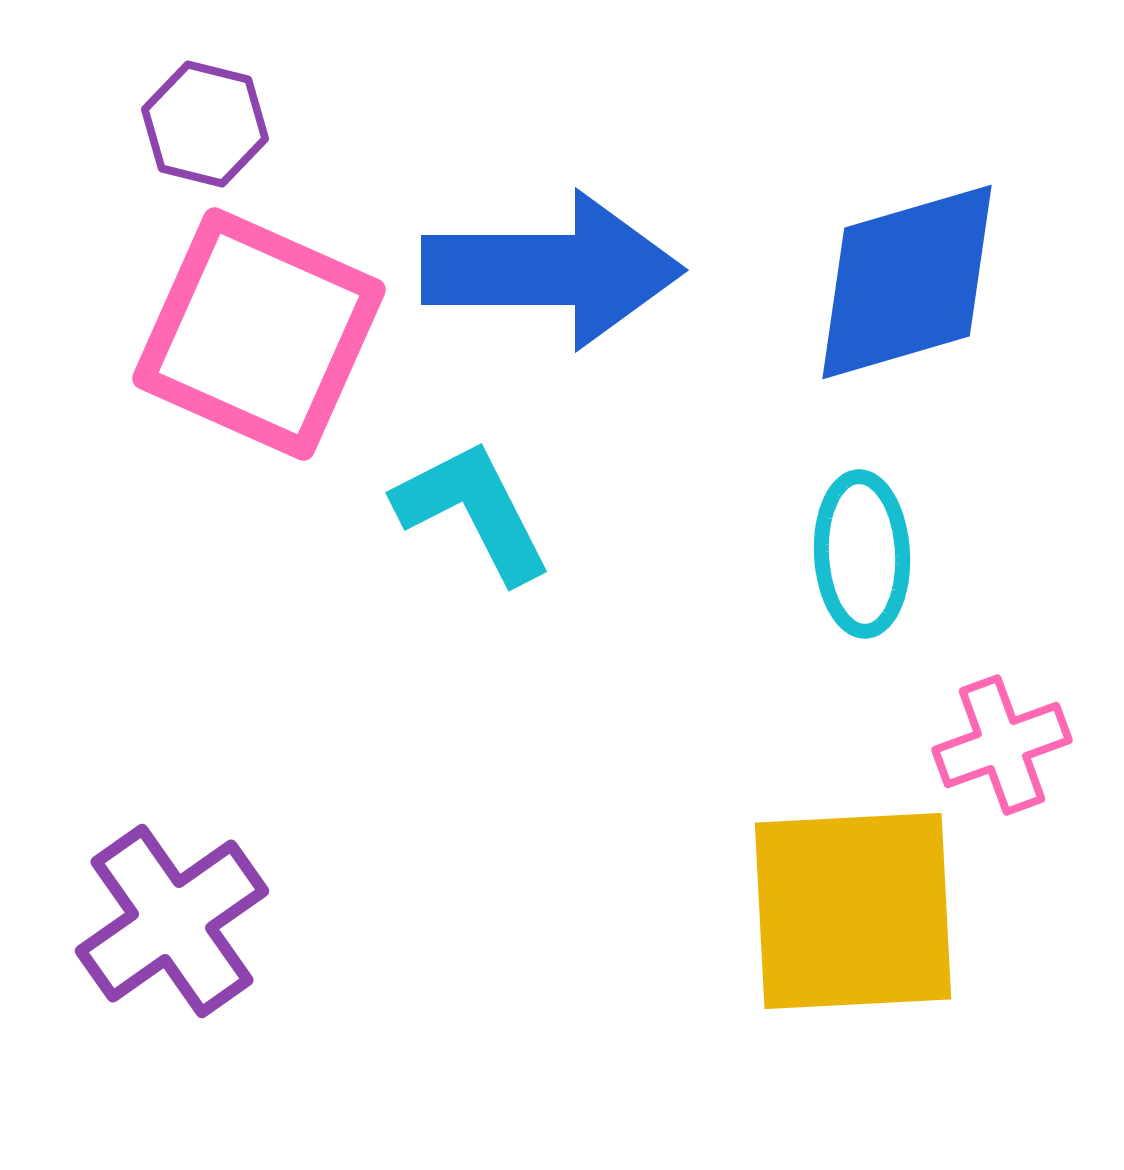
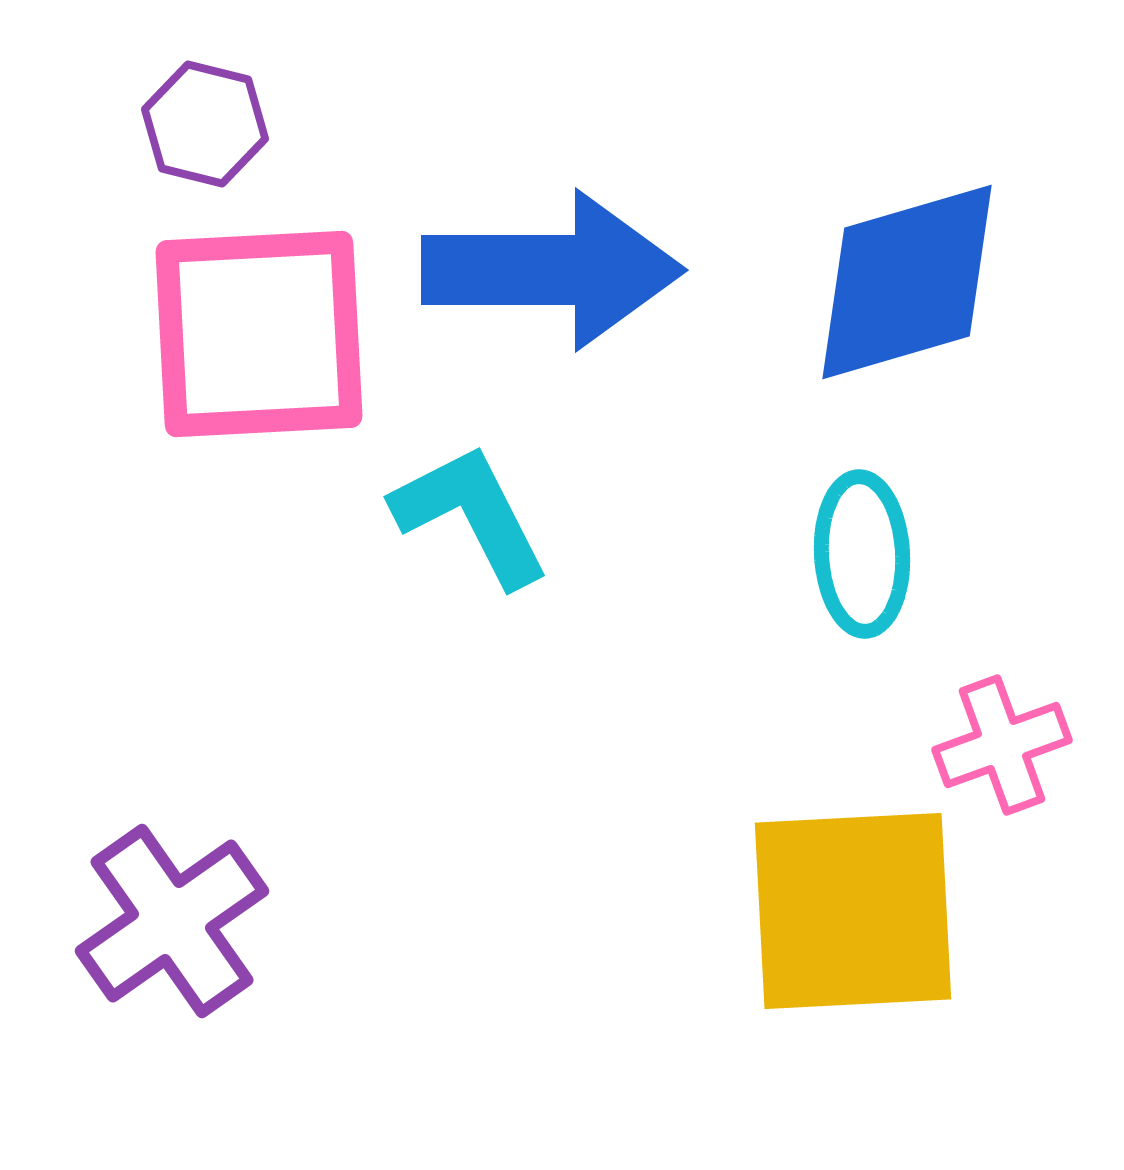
pink square: rotated 27 degrees counterclockwise
cyan L-shape: moved 2 px left, 4 px down
